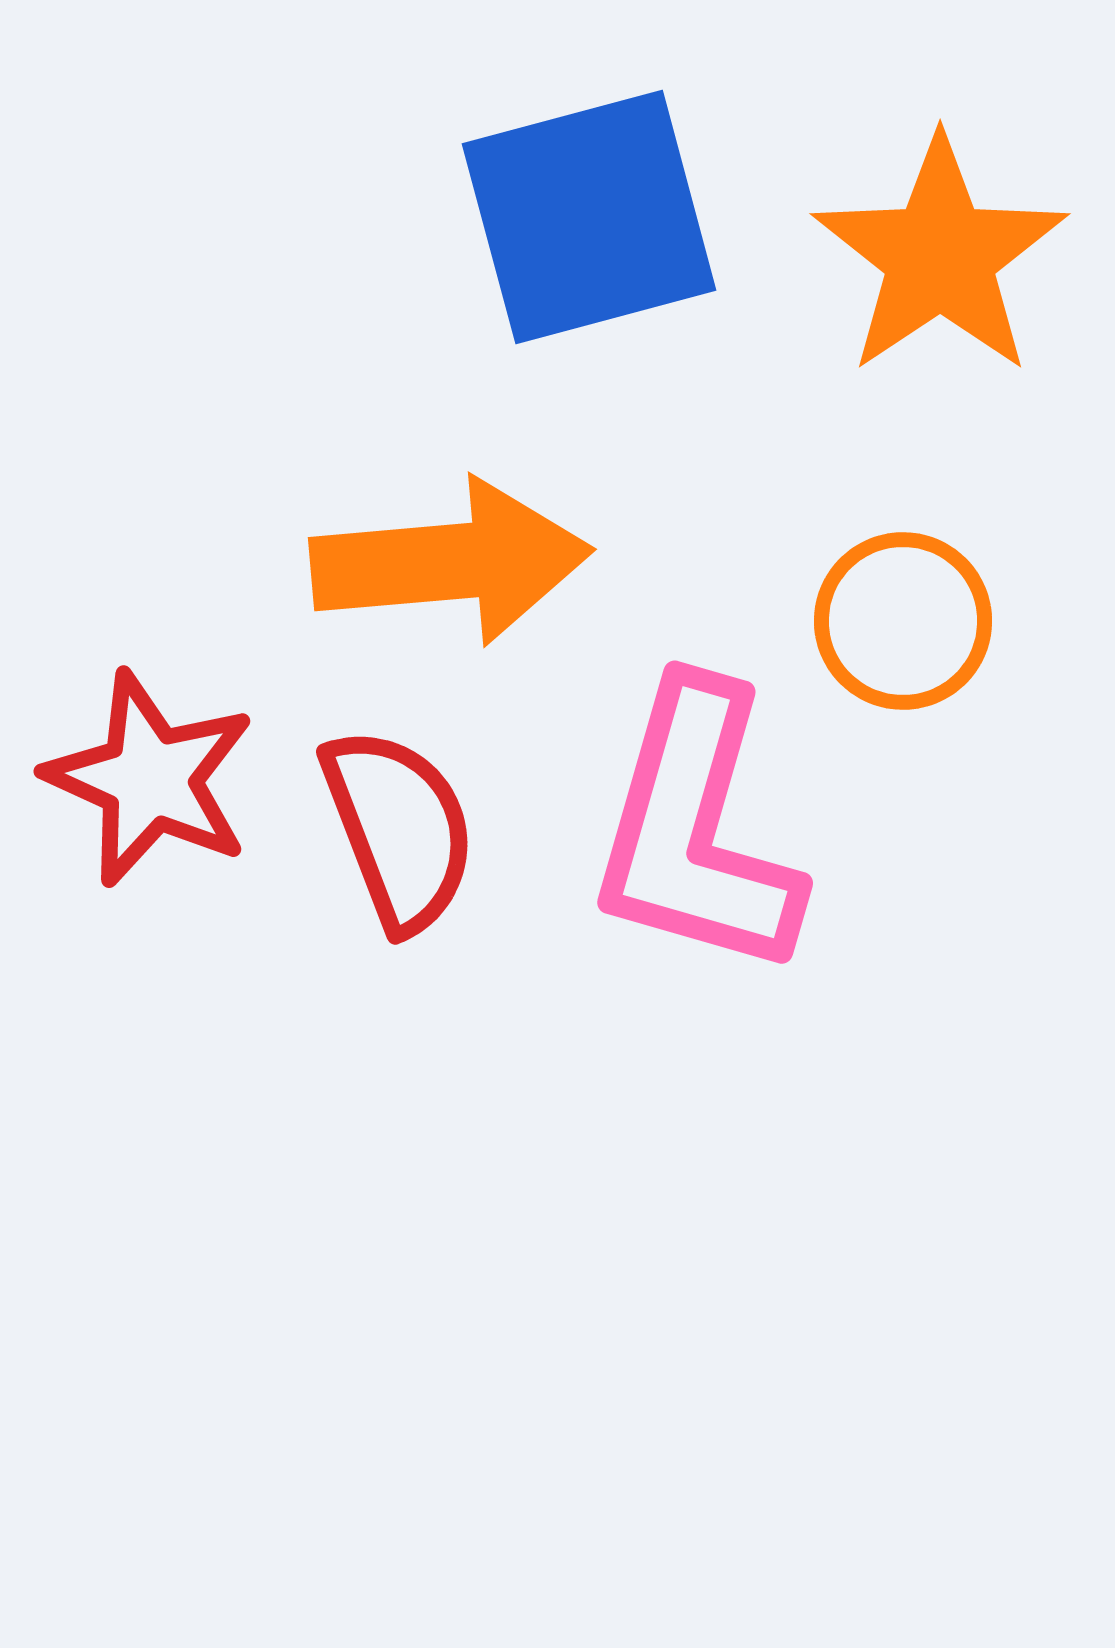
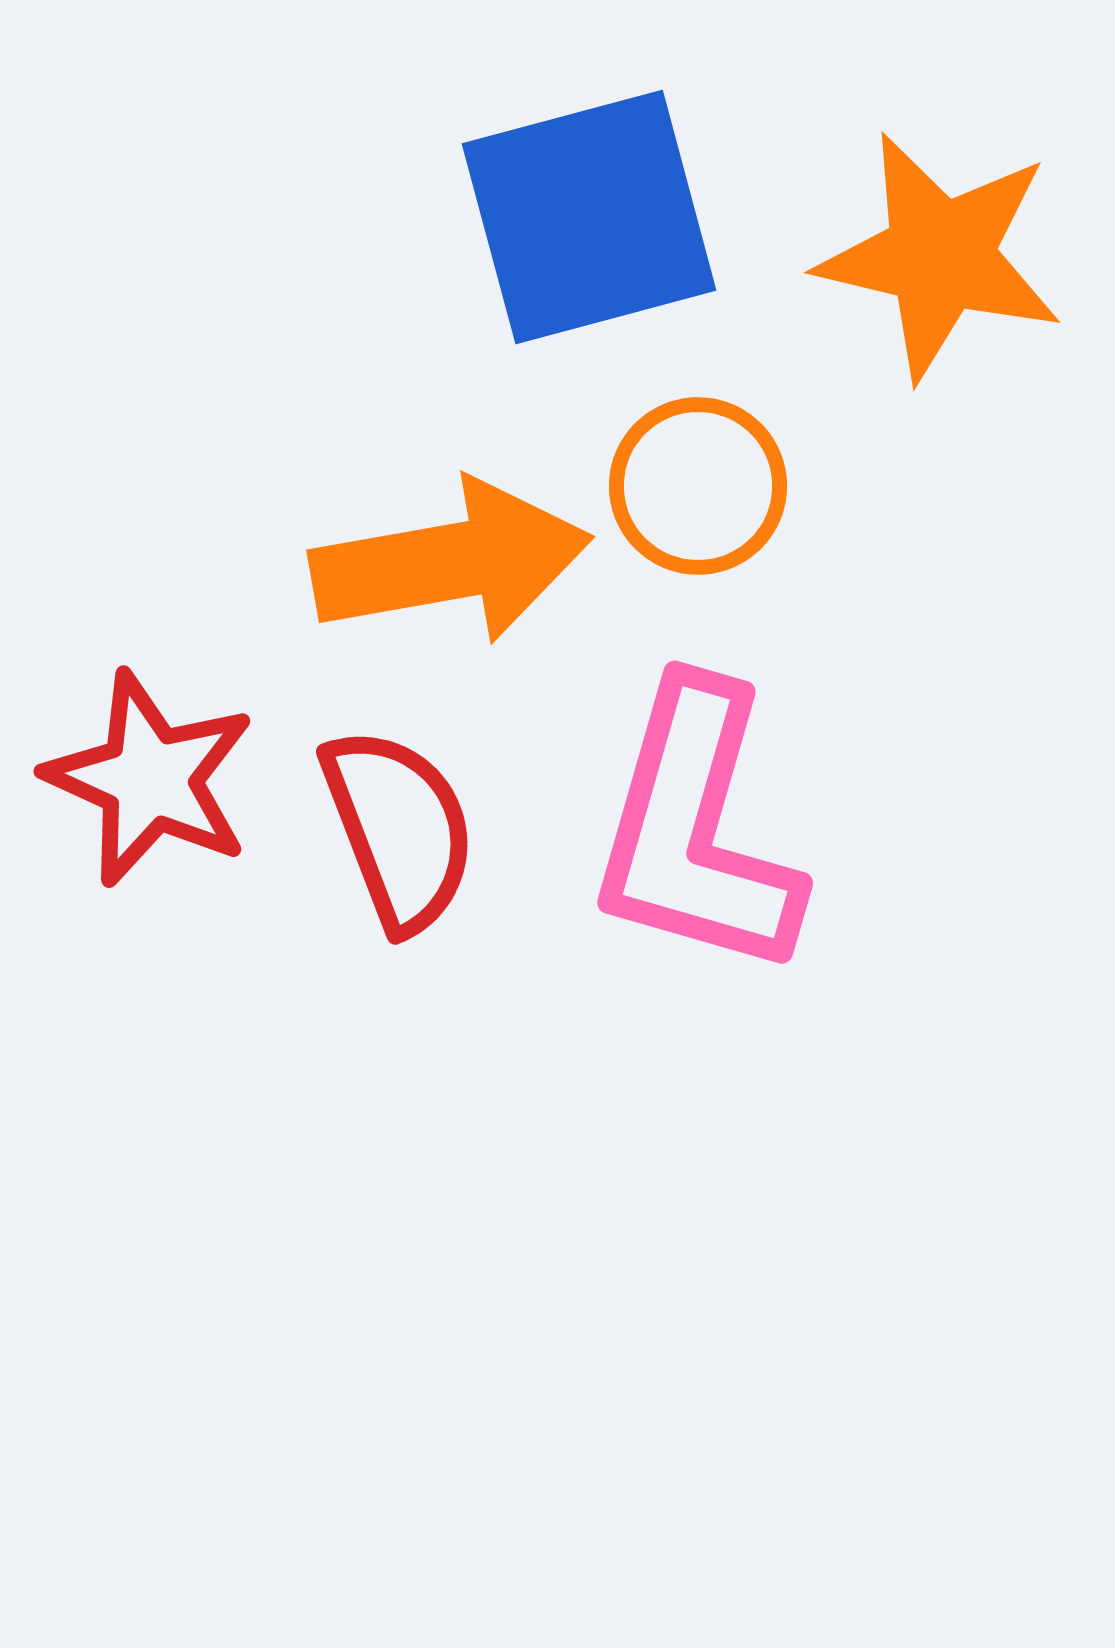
orange star: rotated 25 degrees counterclockwise
orange arrow: rotated 5 degrees counterclockwise
orange circle: moved 205 px left, 135 px up
